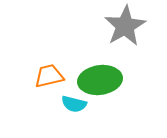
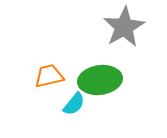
gray star: moved 1 px left, 1 px down
cyan semicircle: rotated 65 degrees counterclockwise
